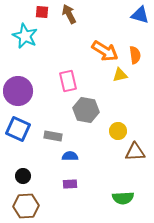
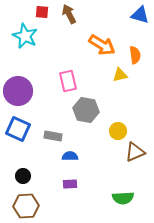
orange arrow: moved 3 px left, 6 px up
brown triangle: rotated 20 degrees counterclockwise
